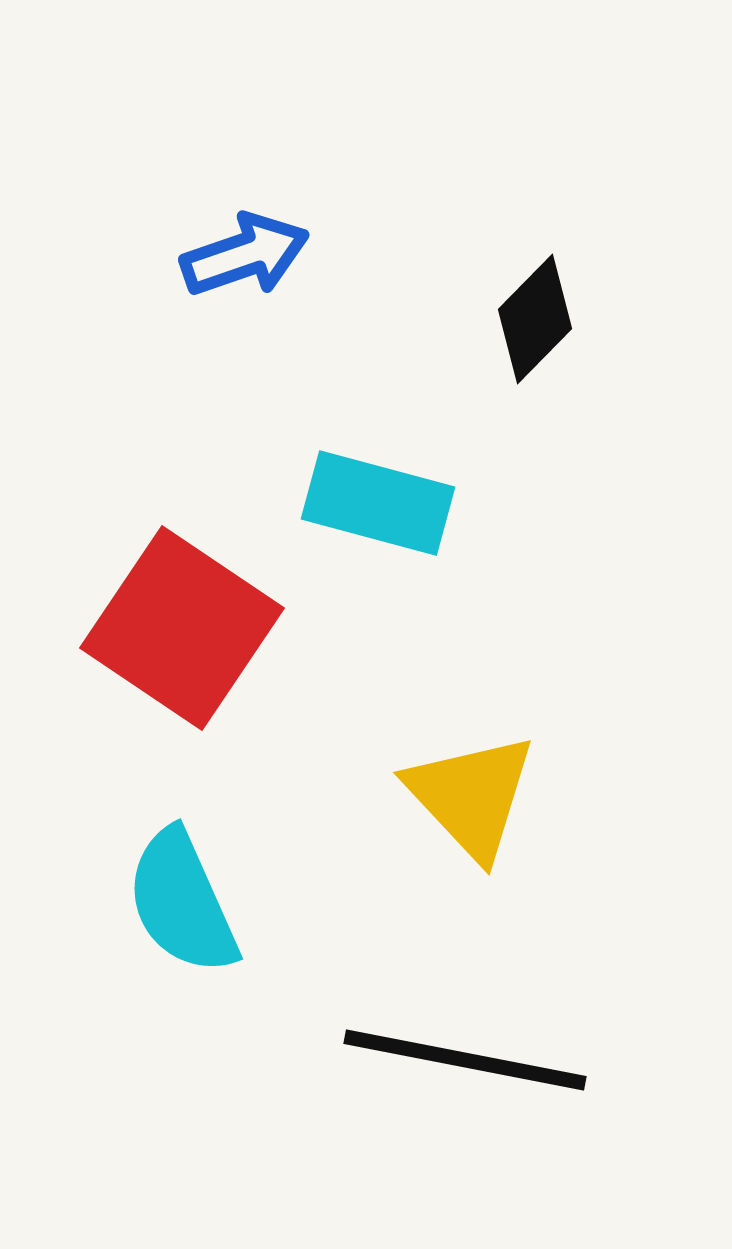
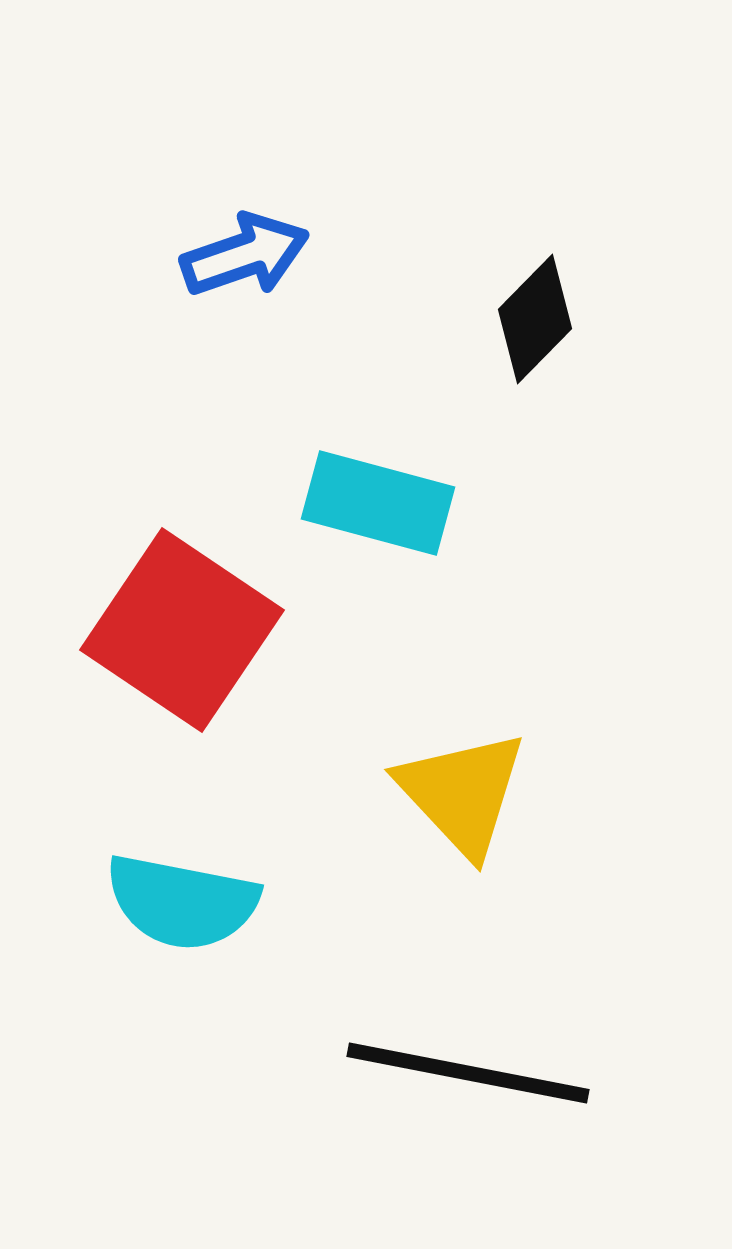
red square: moved 2 px down
yellow triangle: moved 9 px left, 3 px up
cyan semicircle: rotated 55 degrees counterclockwise
black line: moved 3 px right, 13 px down
